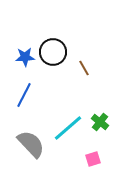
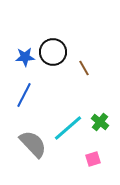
gray semicircle: moved 2 px right
